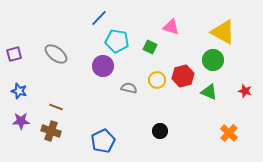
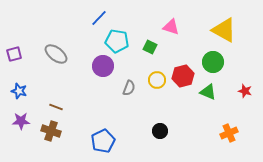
yellow triangle: moved 1 px right, 2 px up
green circle: moved 2 px down
gray semicircle: rotated 98 degrees clockwise
green triangle: moved 1 px left
orange cross: rotated 24 degrees clockwise
